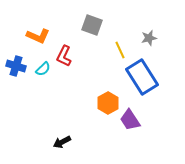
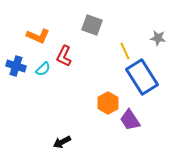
gray star: moved 9 px right; rotated 21 degrees clockwise
yellow line: moved 5 px right, 1 px down
